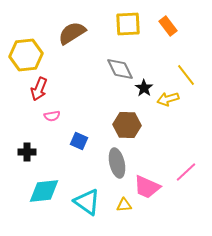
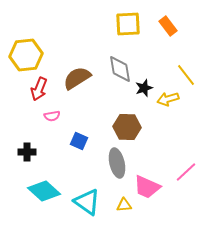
brown semicircle: moved 5 px right, 45 px down
gray diamond: rotated 16 degrees clockwise
black star: rotated 18 degrees clockwise
brown hexagon: moved 2 px down
cyan diamond: rotated 48 degrees clockwise
